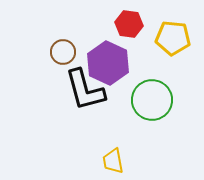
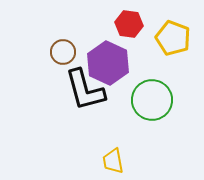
yellow pentagon: rotated 16 degrees clockwise
